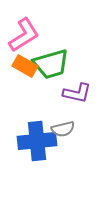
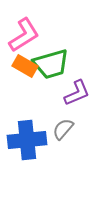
purple L-shape: rotated 36 degrees counterclockwise
gray semicircle: rotated 145 degrees clockwise
blue cross: moved 10 px left, 1 px up
